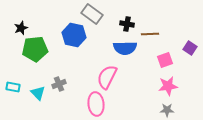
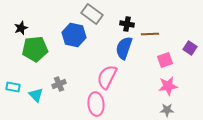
blue semicircle: moved 1 px left; rotated 110 degrees clockwise
cyan triangle: moved 2 px left, 2 px down
